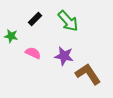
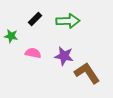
green arrow: rotated 50 degrees counterclockwise
pink semicircle: rotated 14 degrees counterclockwise
brown L-shape: moved 1 px left, 1 px up
